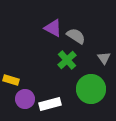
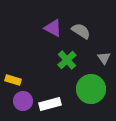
gray semicircle: moved 5 px right, 5 px up
yellow rectangle: moved 2 px right
purple circle: moved 2 px left, 2 px down
